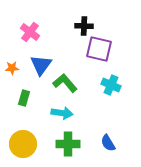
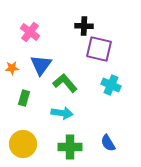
green cross: moved 2 px right, 3 px down
